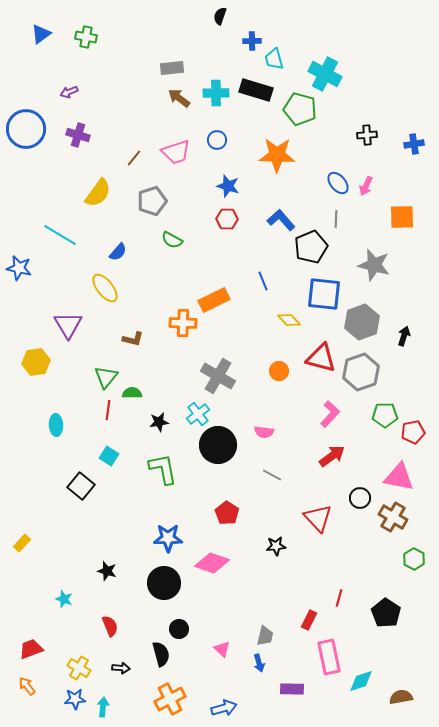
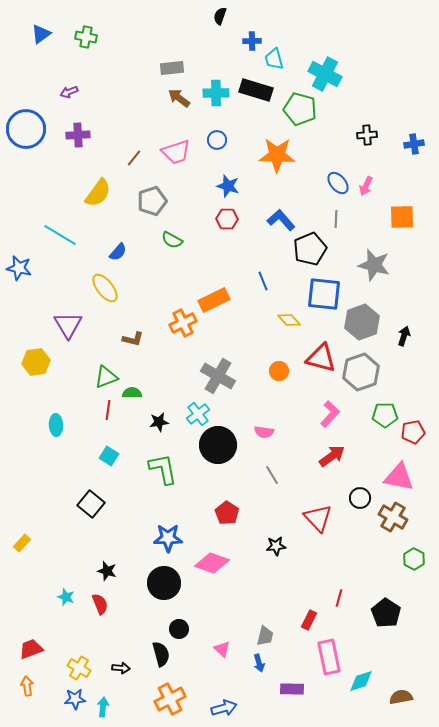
purple cross at (78, 135): rotated 20 degrees counterclockwise
black pentagon at (311, 247): moved 1 px left, 2 px down
orange cross at (183, 323): rotated 28 degrees counterclockwise
green triangle at (106, 377): rotated 30 degrees clockwise
gray line at (272, 475): rotated 30 degrees clockwise
black square at (81, 486): moved 10 px right, 18 px down
cyan star at (64, 599): moved 2 px right, 2 px up
red semicircle at (110, 626): moved 10 px left, 22 px up
orange arrow at (27, 686): rotated 30 degrees clockwise
